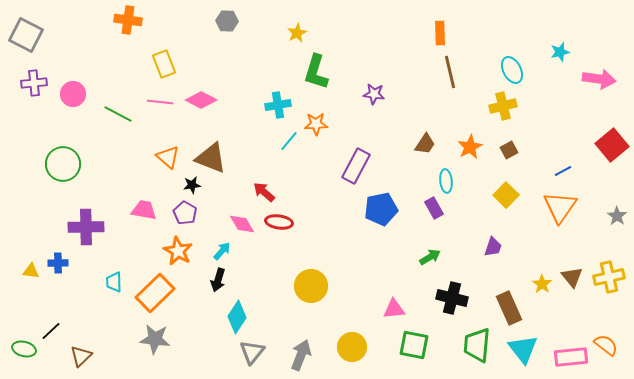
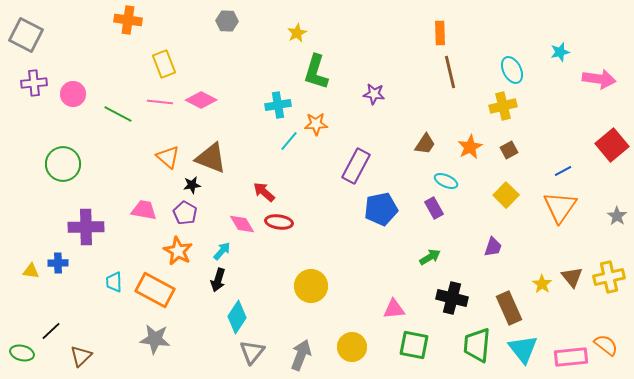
cyan ellipse at (446, 181): rotated 60 degrees counterclockwise
orange rectangle at (155, 293): moved 3 px up; rotated 72 degrees clockwise
green ellipse at (24, 349): moved 2 px left, 4 px down
